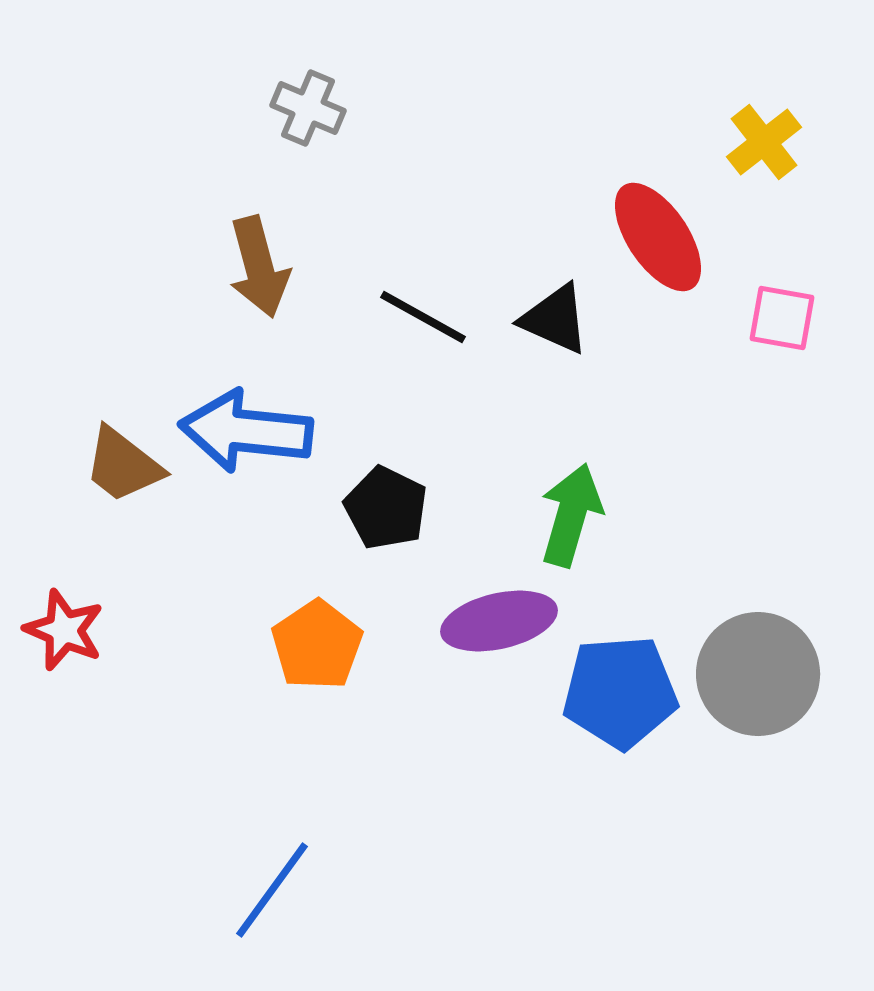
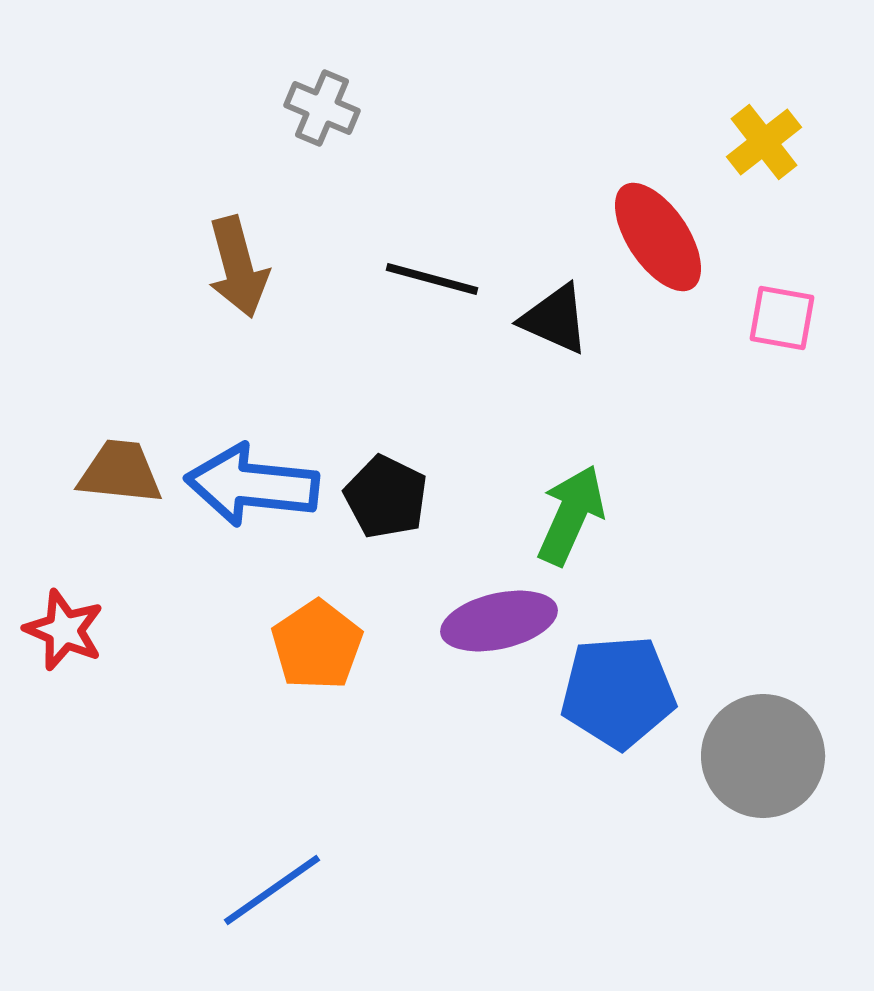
gray cross: moved 14 px right
brown arrow: moved 21 px left
black line: moved 9 px right, 38 px up; rotated 14 degrees counterclockwise
blue arrow: moved 6 px right, 54 px down
brown trapezoid: moved 3 px left, 7 px down; rotated 148 degrees clockwise
black pentagon: moved 11 px up
green arrow: rotated 8 degrees clockwise
gray circle: moved 5 px right, 82 px down
blue pentagon: moved 2 px left
blue line: rotated 19 degrees clockwise
